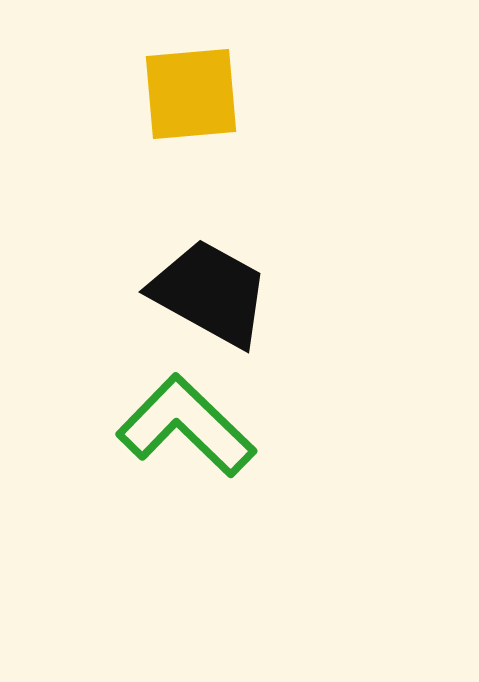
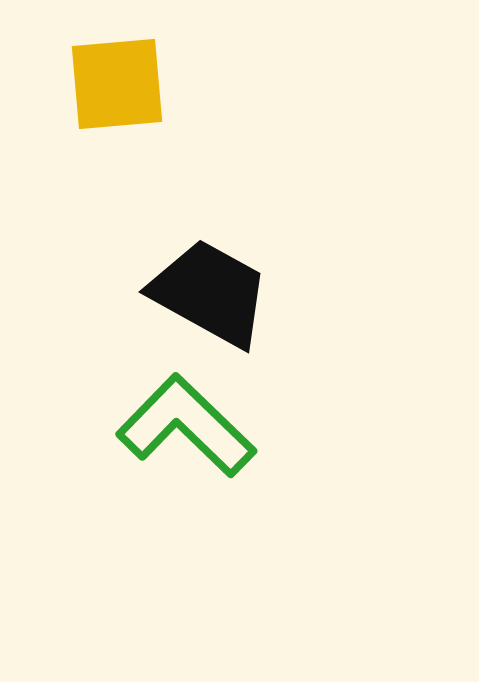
yellow square: moved 74 px left, 10 px up
